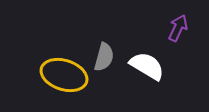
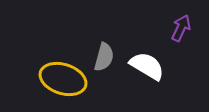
purple arrow: moved 3 px right
yellow ellipse: moved 1 px left, 4 px down
